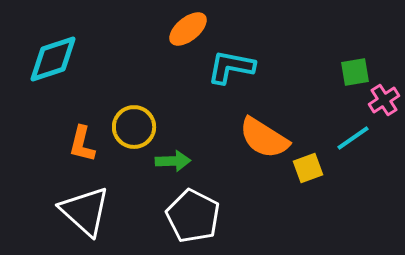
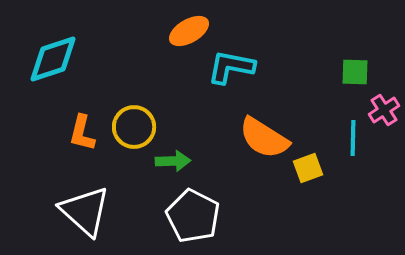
orange ellipse: moved 1 px right, 2 px down; rotated 9 degrees clockwise
green square: rotated 12 degrees clockwise
pink cross: moved 10 px down
cyan line: rotated 54 degrees counterclockwise
orange L-shape: moved 11 px up
